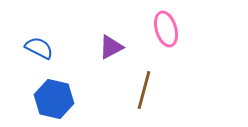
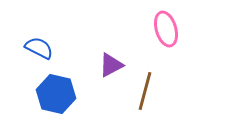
purple triangle: moved 18 px down
brown line: moved 1 px right, 1 px down
blue hexagon: moved 2 px right, 5 px up
